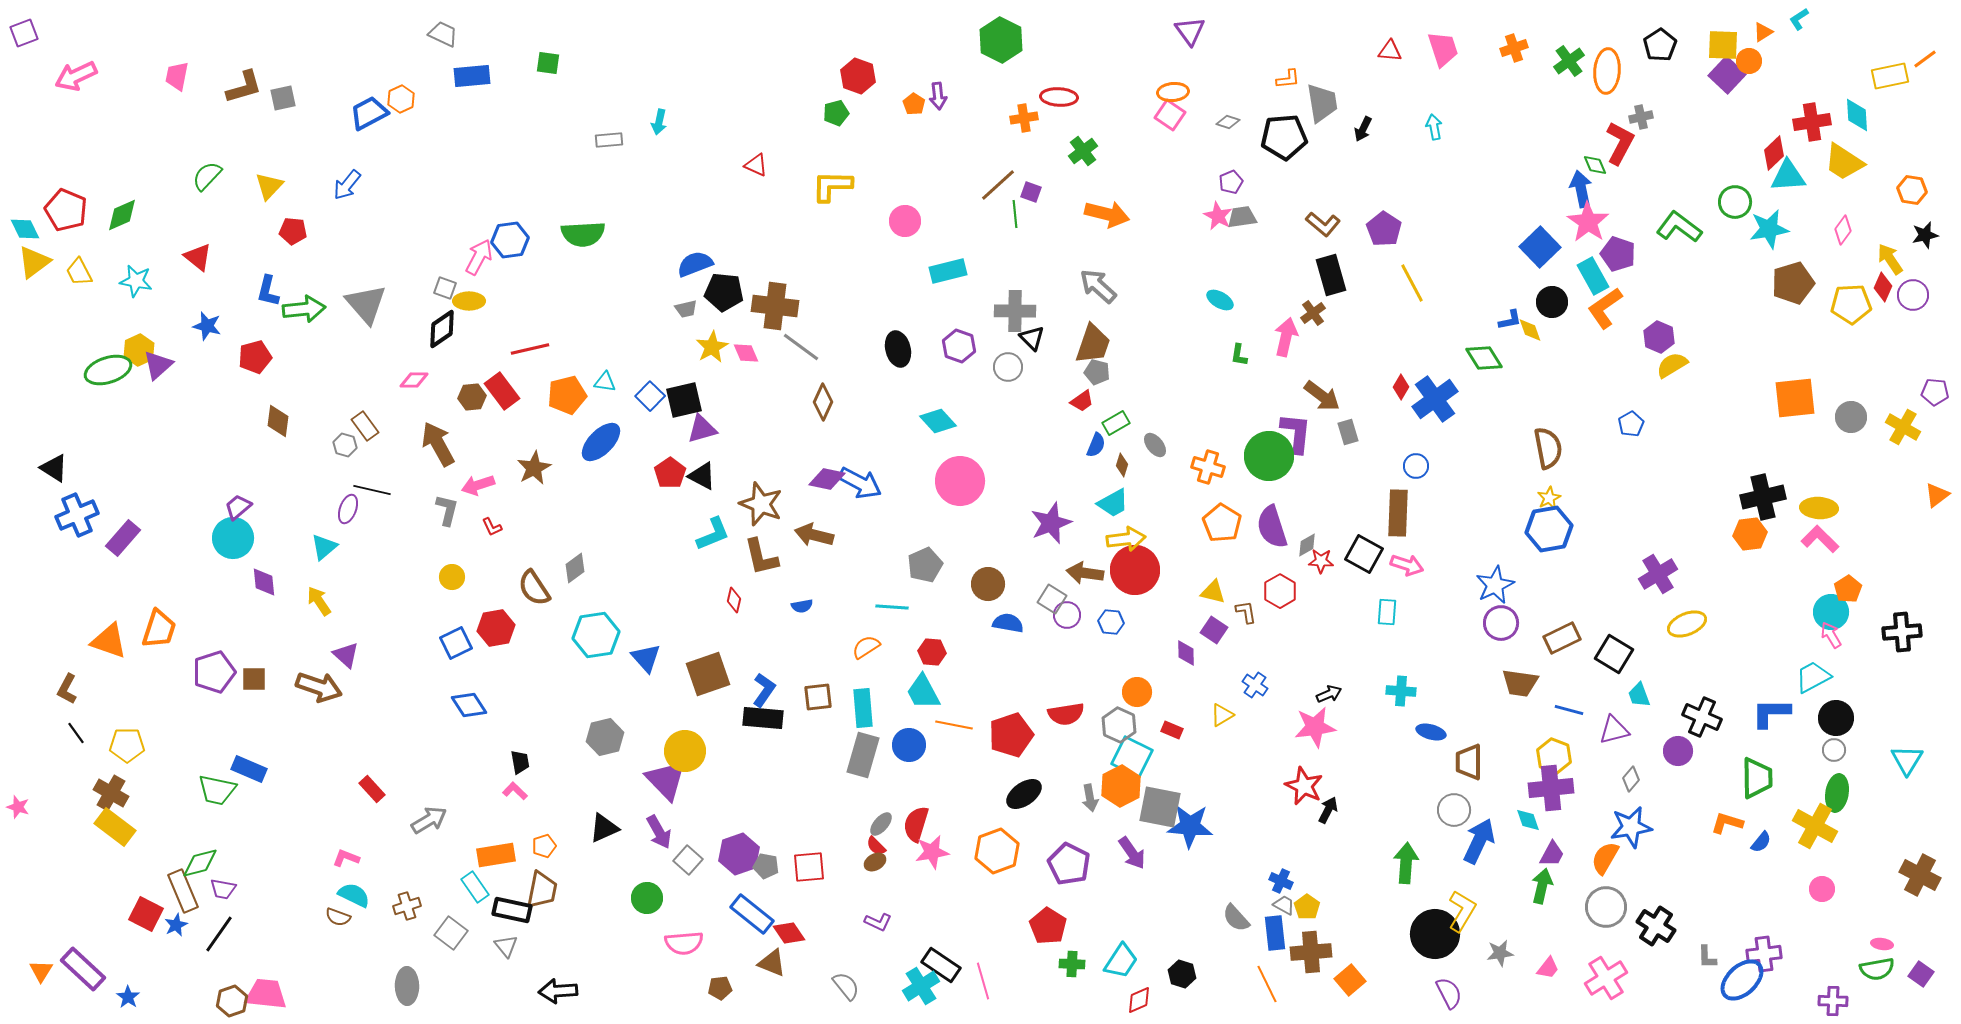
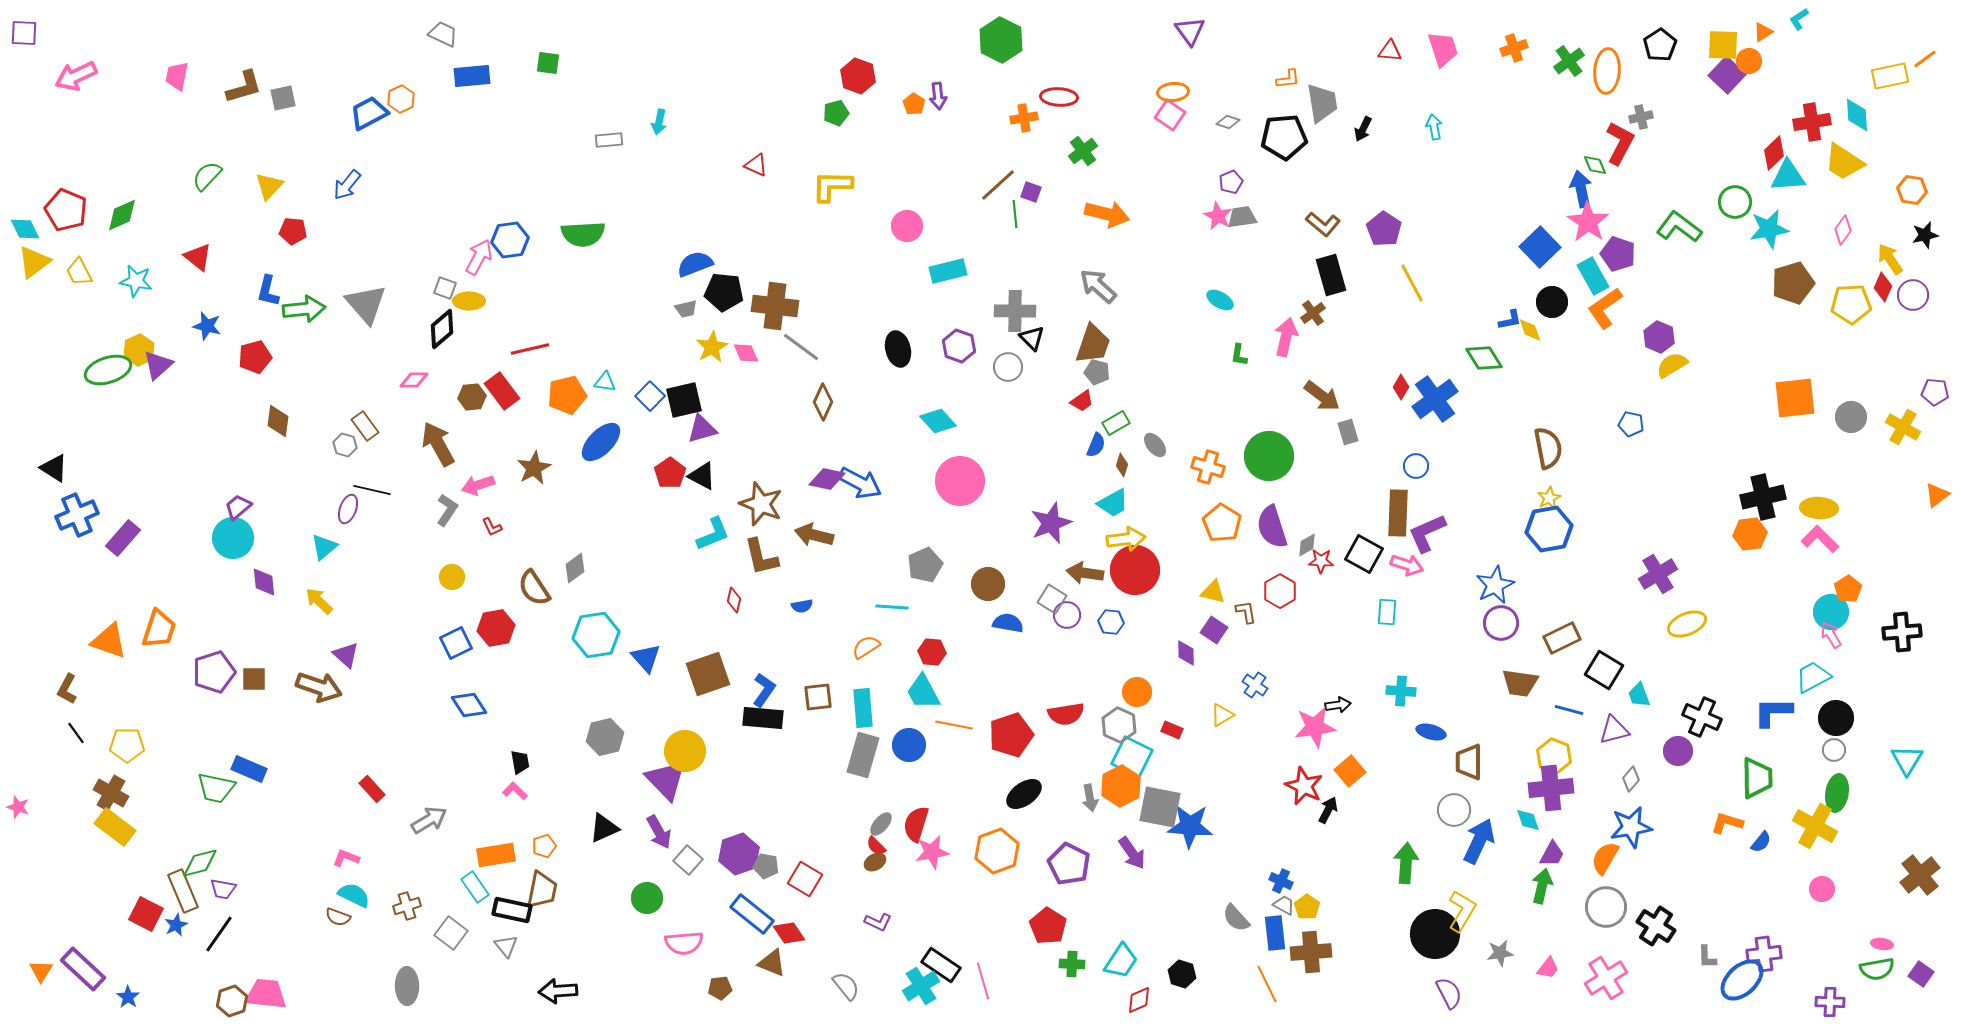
purple square at (24, 33): rotated 24 degrees clockwise
pink circle at (905, 221): moved 2 px right, 5 px down
black diamond at (442, 329): rotated 6 degrees counterclockwise
blue pentagon at (1631, 424): rotated 30 degrees counterclockwise
purple L-shape at (1296, 433): moved 131 px right, 100 px down; rotated 120 degrees counterclockwise
gray L-shape at (447, 510): rotated 20 degrees clockwise
yellow arrow at (319, 601): rotated 12 degrees counterclockwise
black square at (1614, 654): moved 10 px left, 16 px down
black arrow at (1329, 694): moved 9 px right, 11 px down; rotated 15 degrees clockwise
blue L-shape at (1771, 713): moved 2 px right, 1 px up
green trapezoid at (217, 790): moved 1 px left, 2 px up
red square at (809, 867): moved 4 px left, 12 px down; rotated 36 degrees clockwise
brown cross at (1920, 875): rotated 24 degrees clockwise
orange square at (1350, 980): moved 209 px up
purple cross at (1833, 1001): moved 3 px left, 1 px down
